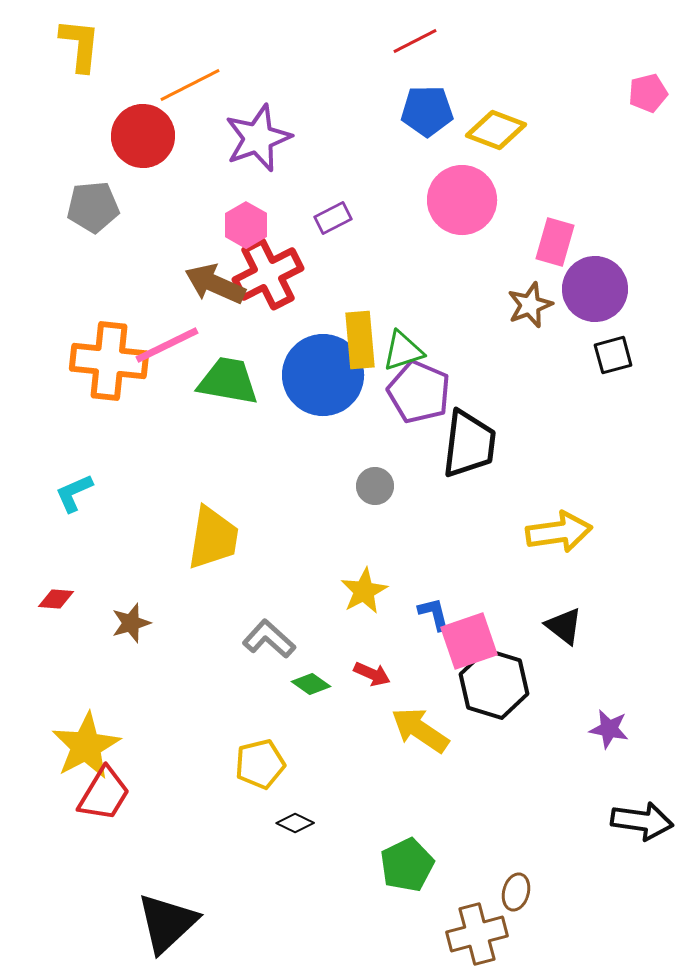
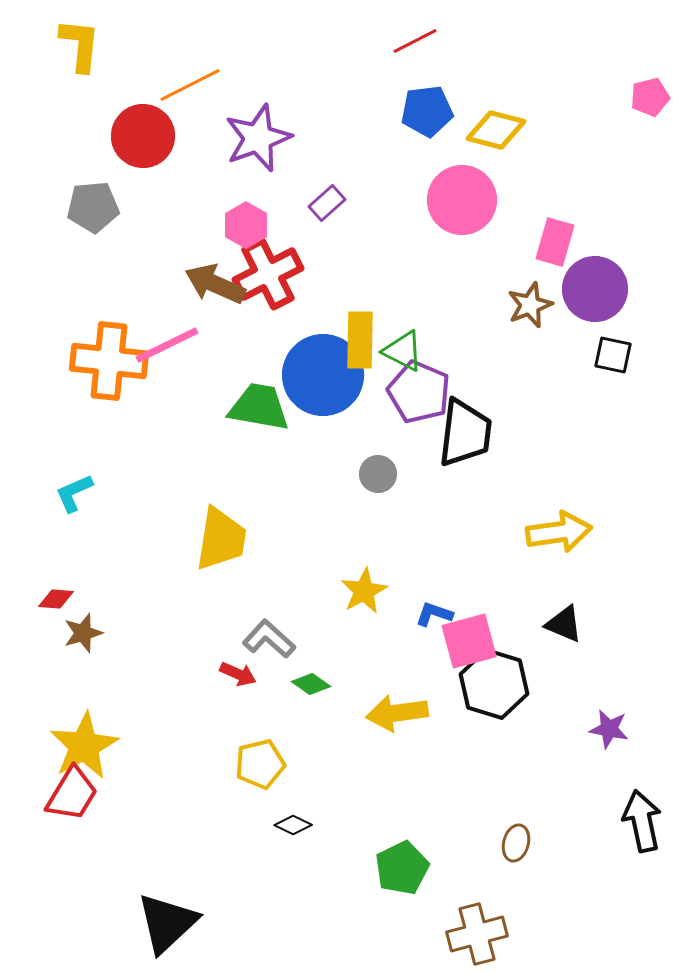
pink pentagon at (648, 93): moved 2 px right, 4 px down
blue pentagon at (427, 111): rotated 6 degrees counterclockwise
yellow diamond at (496, 130): rotated 6 degrees counterclockwise
purple rectangle at (333, 218): moved 6 px left, 15 px up; rotated 15 degrees counterclockwise
yellow rectangle at (360, 340): rotated 6 degrees clockwise
green triangle at (403, 351): rotated 45 degrees clockwise
black square at (613, 355): rotated 27 degrees clockwise
green trapezoid at (228, 381): moved 31 px right, 26 px down
black trapezoid at (469, 444): moved 4 px left, 11 px up
gray circle at (375, 486): moved 3 px right, 12 px up
yellow trapezoid at (213, 538): moved 8 px right, 1 px down
blue L-shape at (434, 614): rotated 57 degrees counterclockwise
brown star at (131, 623): moved 48 px left, 10 px down
black triangle at (564, 626): moved 2 px up; rotated 15 degrees counterclockwise
pink square at (469, 641): rotated 4 degrees clockwise
red arrow at (372, 674): moved 134 px left
yellow arrow at (420, 730): moved 23 px left, 17 px up; rotated 42 degrees counterclockwise
yellow star at (86, 746): moved 2 px left
red trapezoid at (104, 794): moved 32 px left
black arrow at (642, 821): rotated 110 degrees counterclockwise
black diamond at (295, 823): moved 2 px left, 2 px down
green pentagon at (407, 865): moved 5 px left, 3 px down
brown ellipse at (516, 892): moved 49 px up
